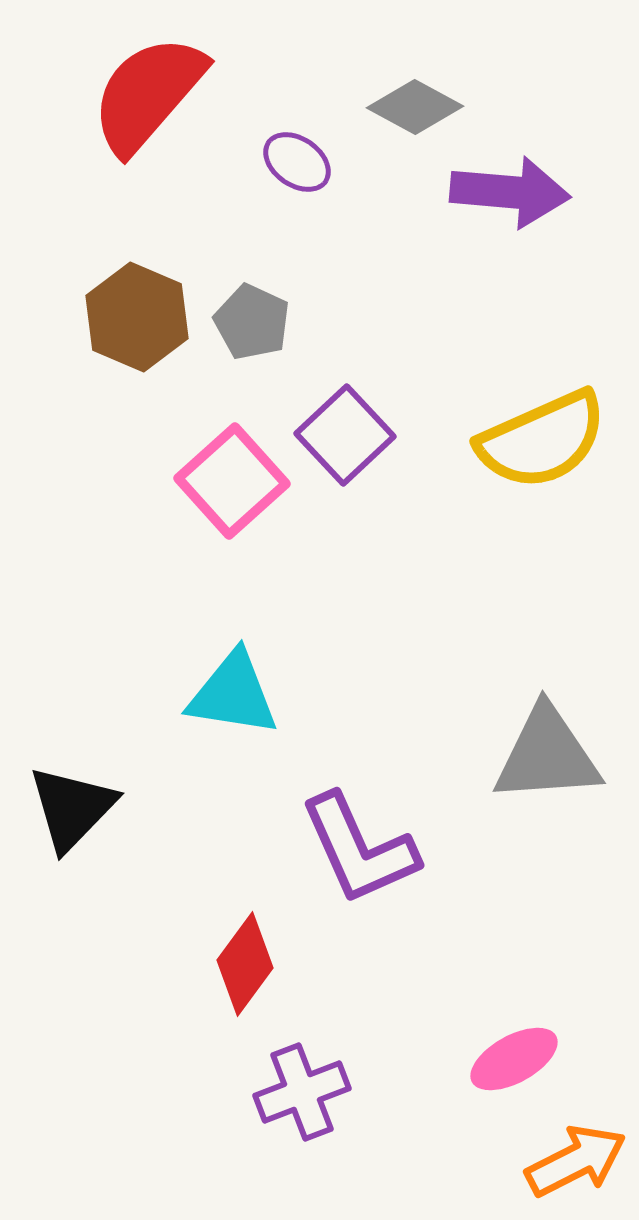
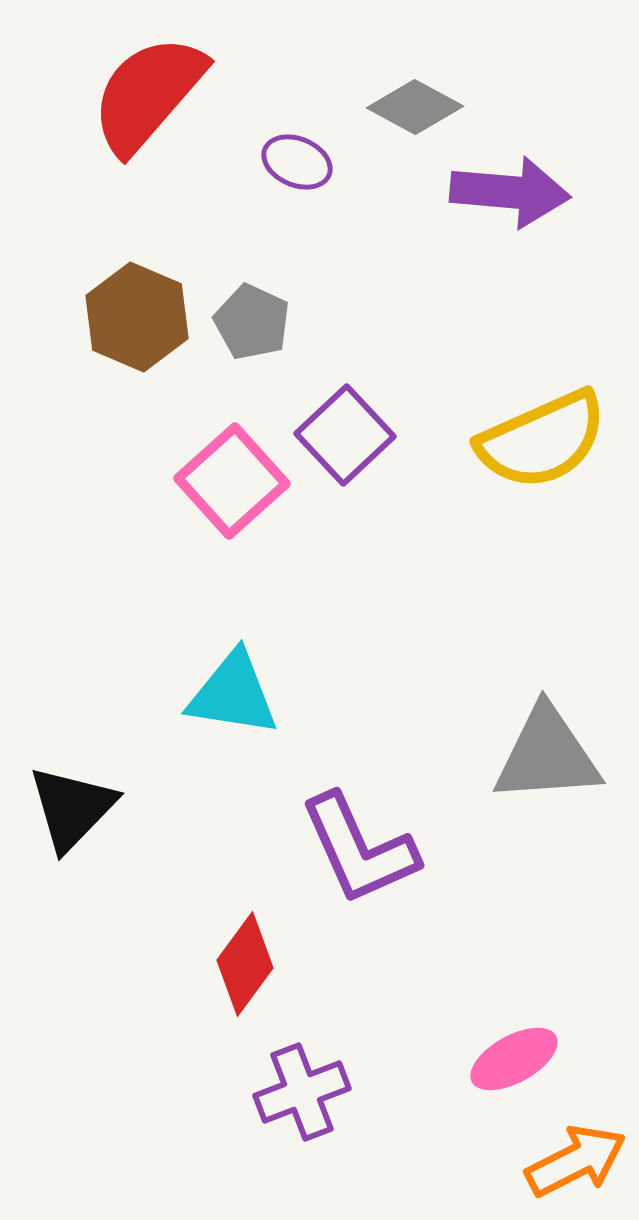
purple ellipse: rotated 12 degrees counterclockwise
